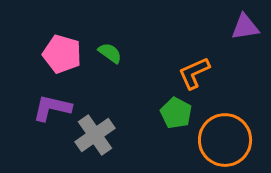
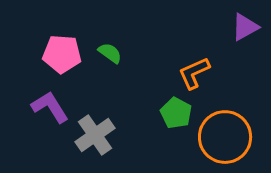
purple triangle: rotated 20 degrees counterclockwise
pink pentagon: rotated 12 degrees counterclockwise
purple L-shape: moved 2 px left, 1 px up; rotated 45 degrees clockwise
orange circle: moved 3 px up
